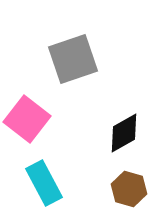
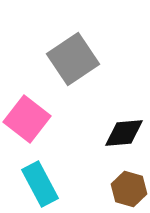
gray square: rotated 15 degrees counterclockwise
black diamond: rotated 24 degrees clockwise
cyan rectangle: moved 4 px left, 1 px down
